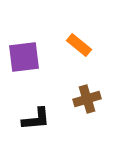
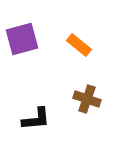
purple square: moved 2 px left, 18 px up; rotated 8 degrees counterclockwise
brown cross: rotated 36 degrees clockwise
